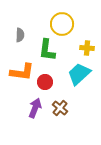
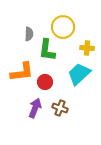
yellow circle: moved 1 px right, 3 px down
gray semicircle: moved 9 px right, 1 px up
orange L-shape: rotated 15 degrees counterclockwise
brown cross: rotated 21 degrees counterclockwise
